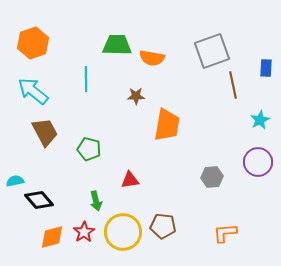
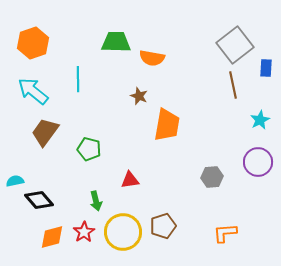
green trapezoid: moved 1 px left, 3 px up
gray square: moved 23 px right, 6 px up; rotated 18 degrees counterclockwise
cyan line: moved 8 px left
brown star: moved 3 px right; rotated 24 degrees clockwise
brown trapezoid: rotated 116 degrees counterclockwise
brown pentagon: rotated 25 degrees counterclockwise
